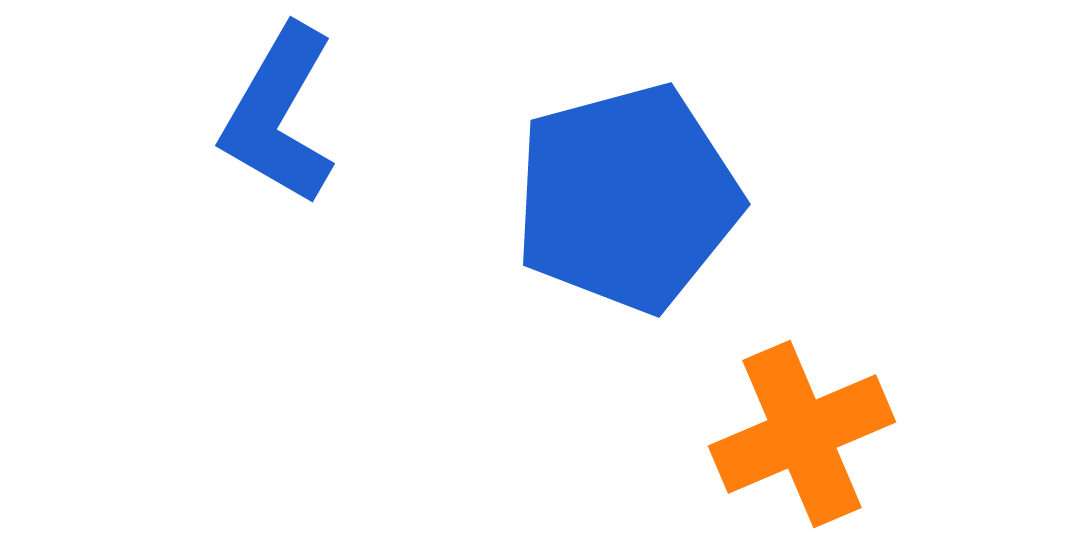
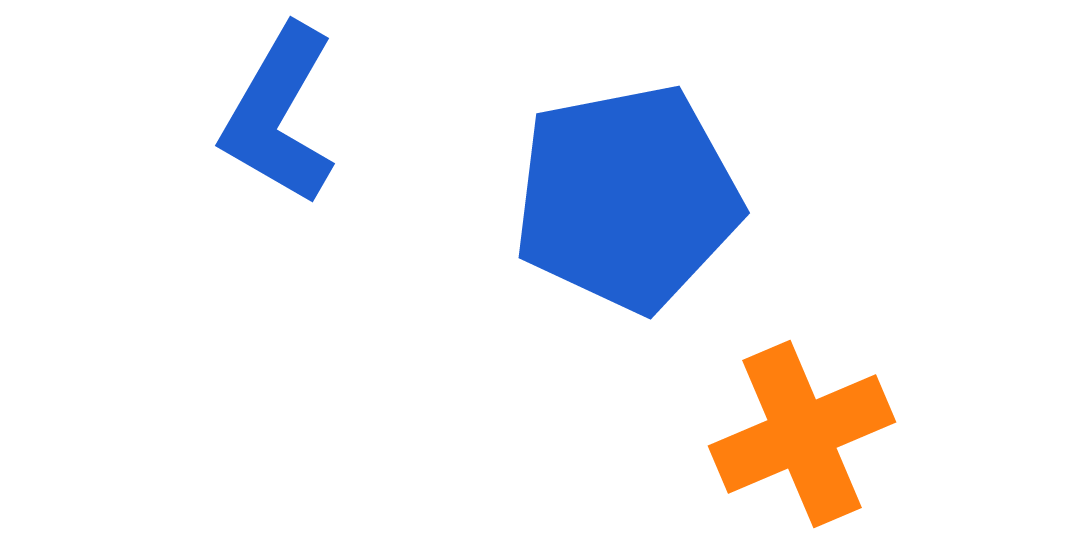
blue pentagon: rotated 4 degrees clockwise
